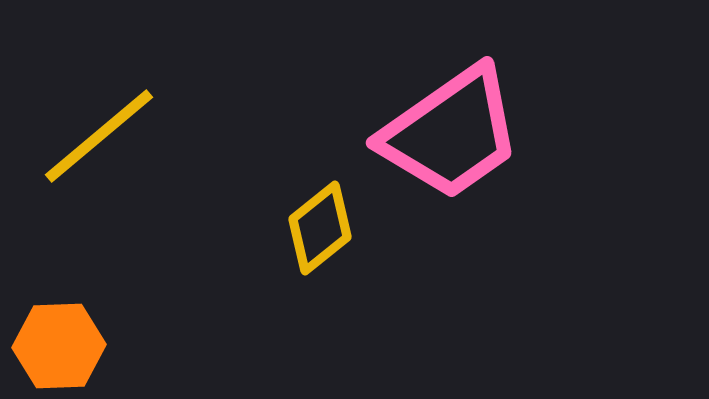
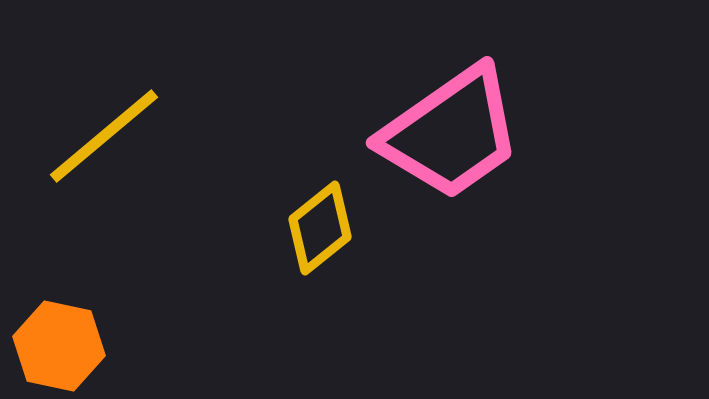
yellow line: moved 5 px right
orange hexagon: rotated 14 degrees clockwise
